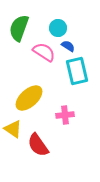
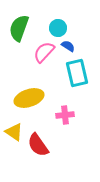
pink semicircle: rotated 80 degrees counterclockwise
cyan rectangle: moved 2 px down
yellow ellipse: rotated 24 degrees clockwise
yellow triangle: moved 1 px right, 3 px down
